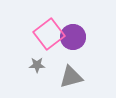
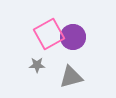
pink square: rotated 8 degrees clockwise
